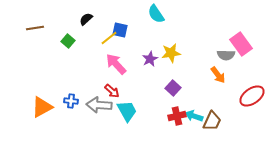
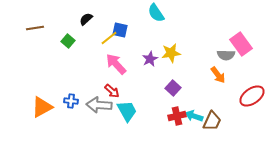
cyan semicircle: moved 1 px up
